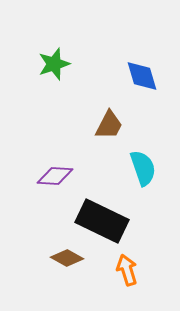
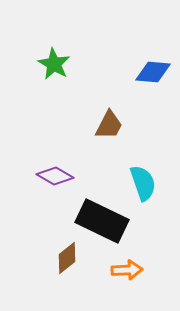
green star: rotated 24 degrees counterclockwise
blue diamond: moved 11 px right, 4 px up; rotated 69 degrees counterclockwise
cyan semicircle: moved 15 px down
purple diamond: rotated 27 degrees clockwise
brown diamond: rotated 68 degrees counterclockwise
orange arrow: rotated 104 degrees clockwise
